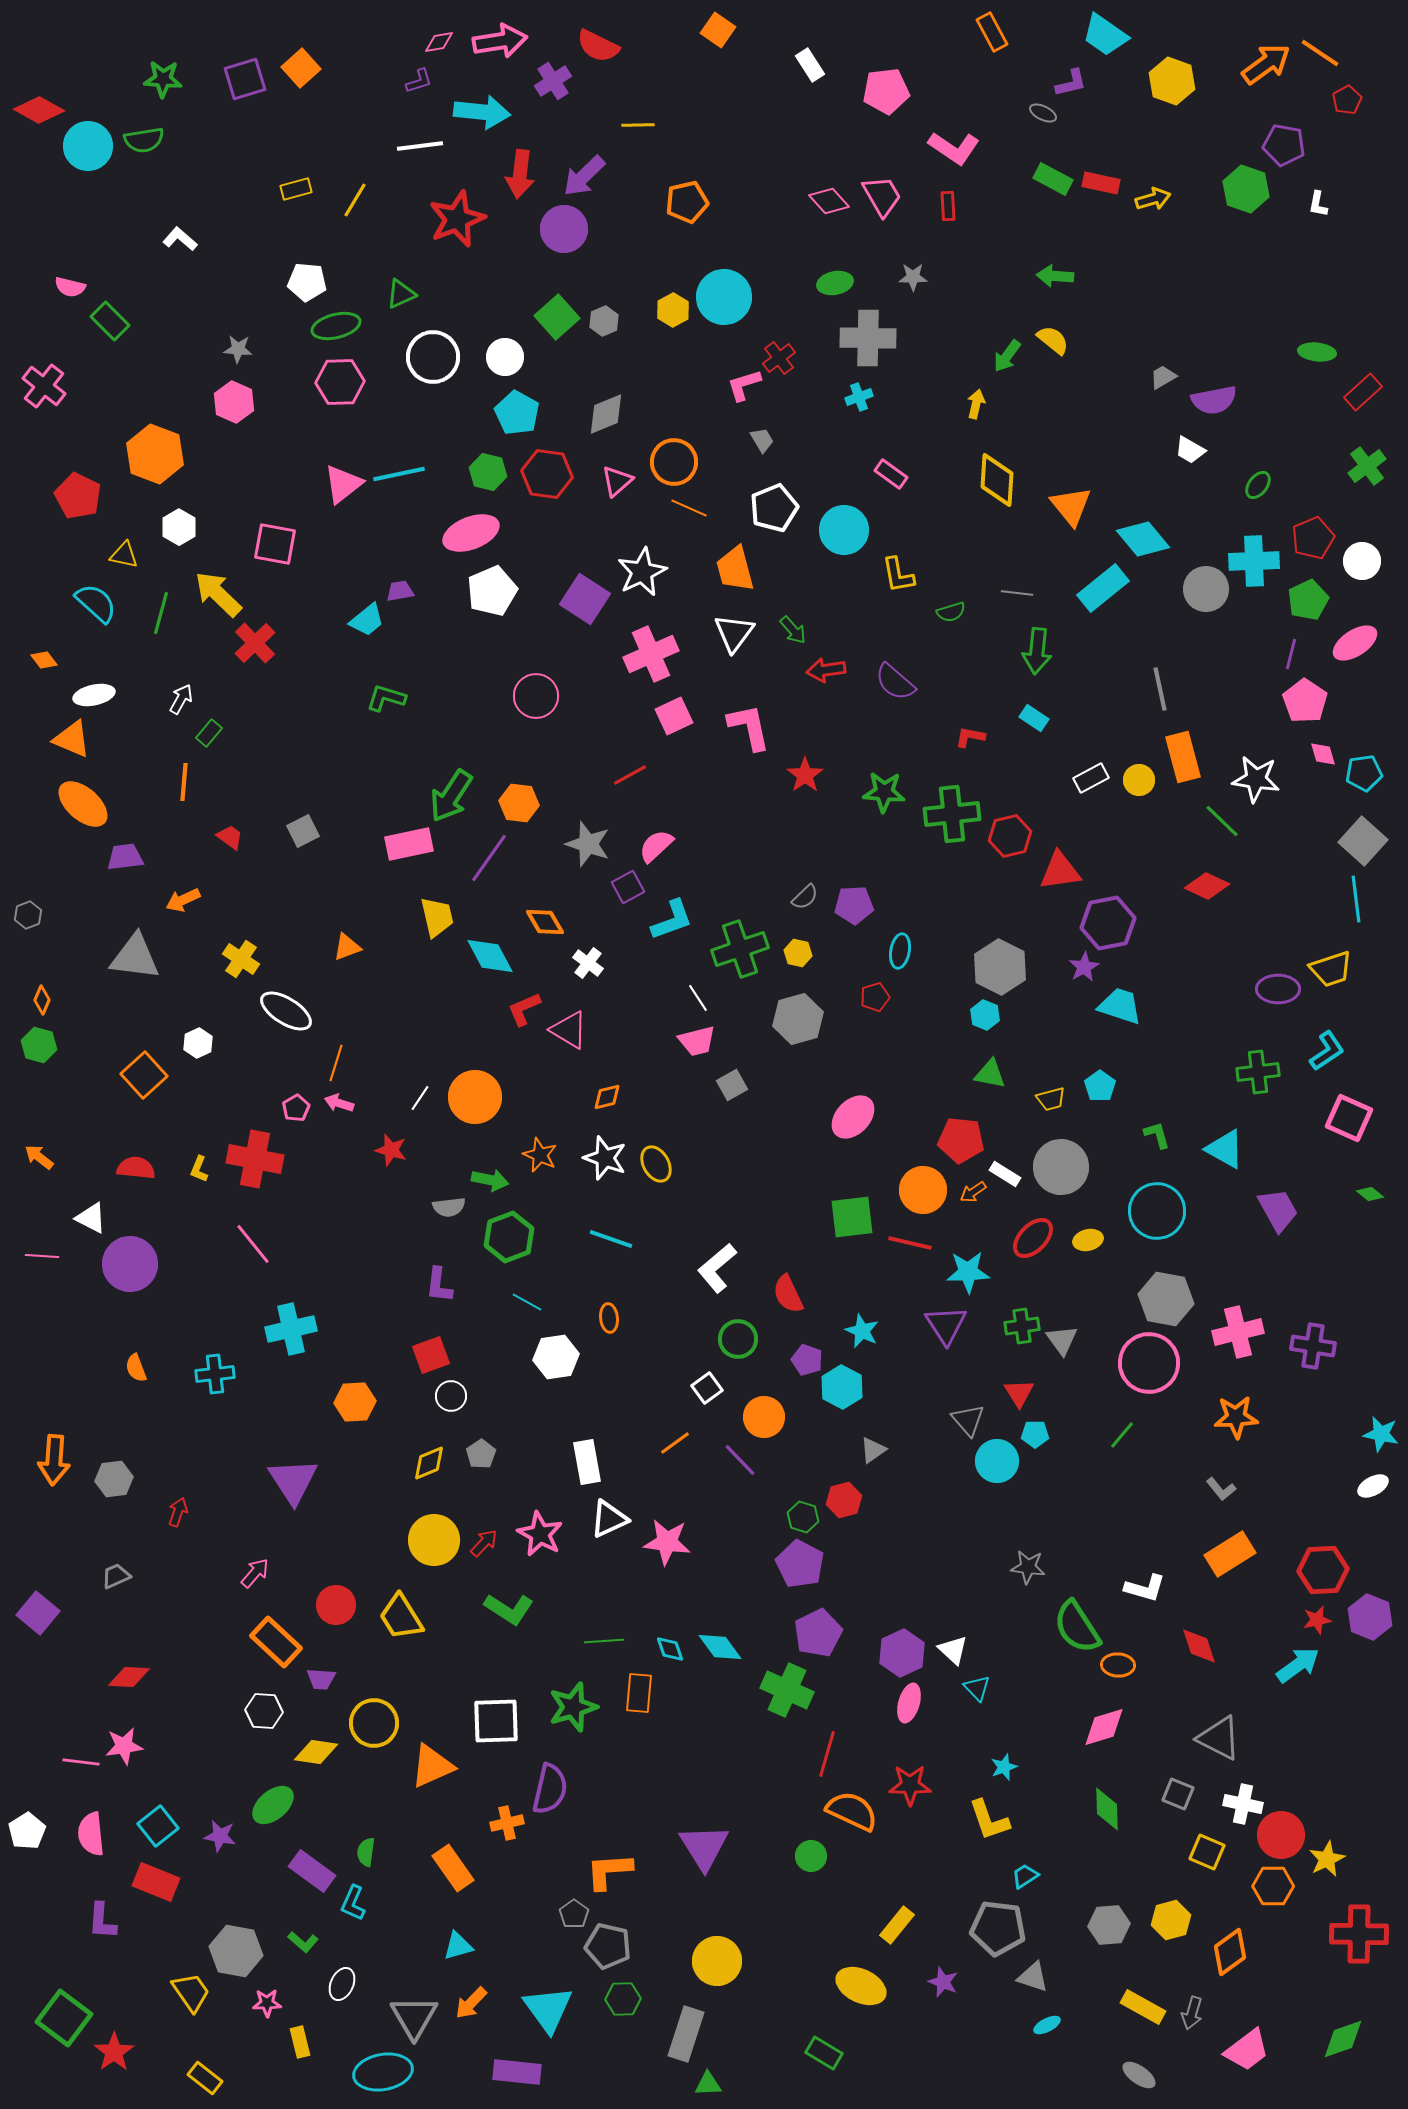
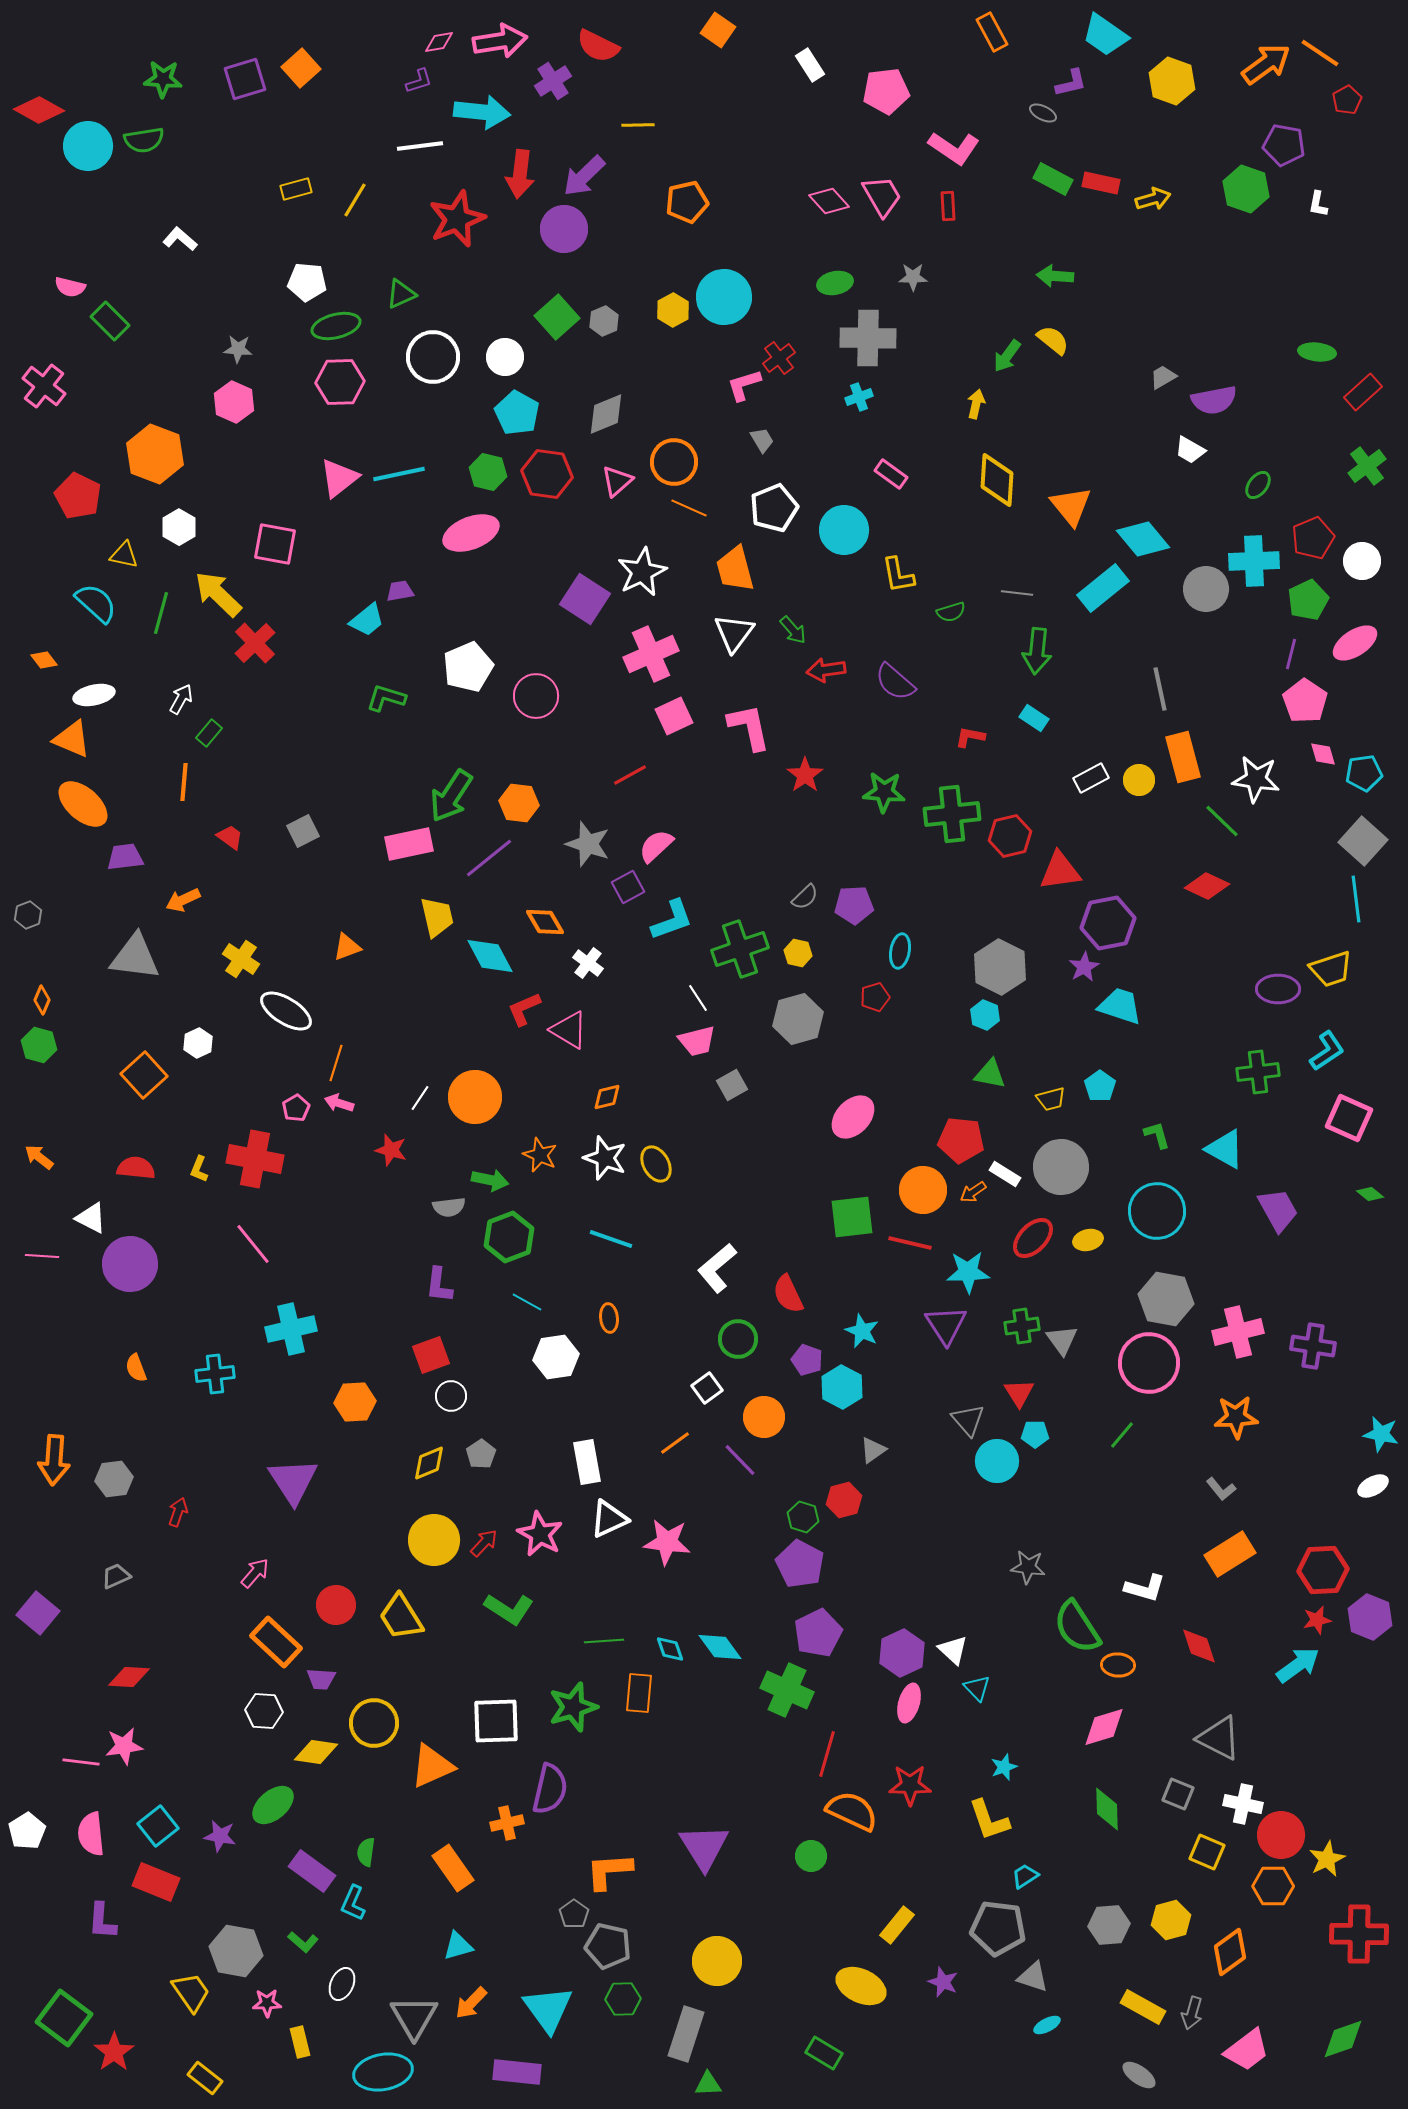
pink triangle at (343, 484): moved 4 px left, 6 px up
white pentagon at (492, 591): moved 24 px left, 76 px down
purple line at (489, 858): rotated 16 degrees clockwise
